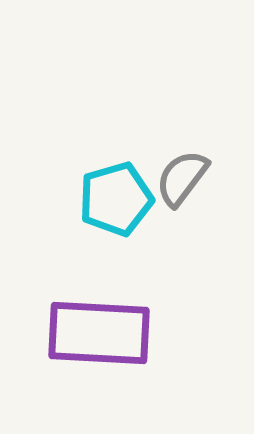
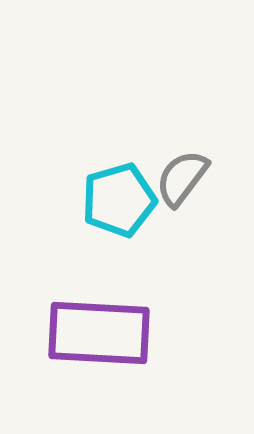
cyan pentagon: moved 3 px right, 1 px down
